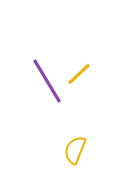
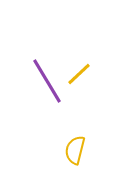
yellow semicircle: rotated 8 degrees counterclockwise
